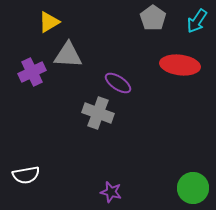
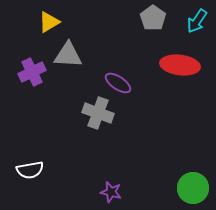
white semicircle: moved 4 px right, 5 px up
